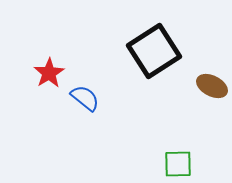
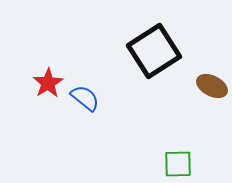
red star: moved 1 px left, 10 px down
